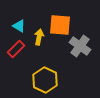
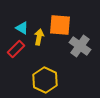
cyan triangle: moved 3 px right, 2 px down
